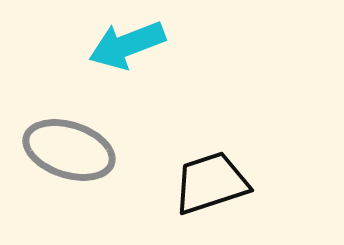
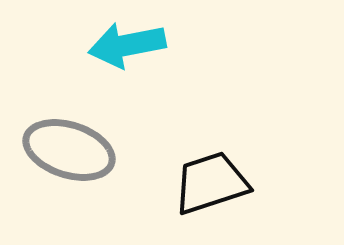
cyan arrow: rotated 10 degrees clockwise
